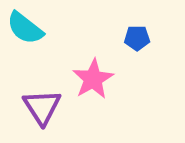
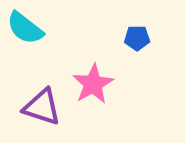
pink star: moved 5 px down
purple triangle: rotated 39 degrees counterclockwise
